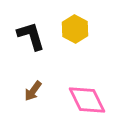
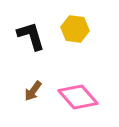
yellow hexagon: rotated 20 degrees counterclockwise
pink diamond: moved 9 px left, 3 px up; rotated 15 degrees counterclockwise
